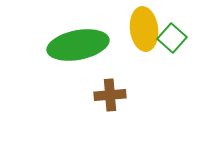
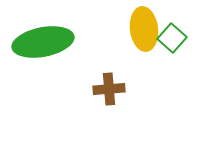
green ellipse: moved 35 px left, 3 px up
brown cross: moved 1 px left, 6 px up
